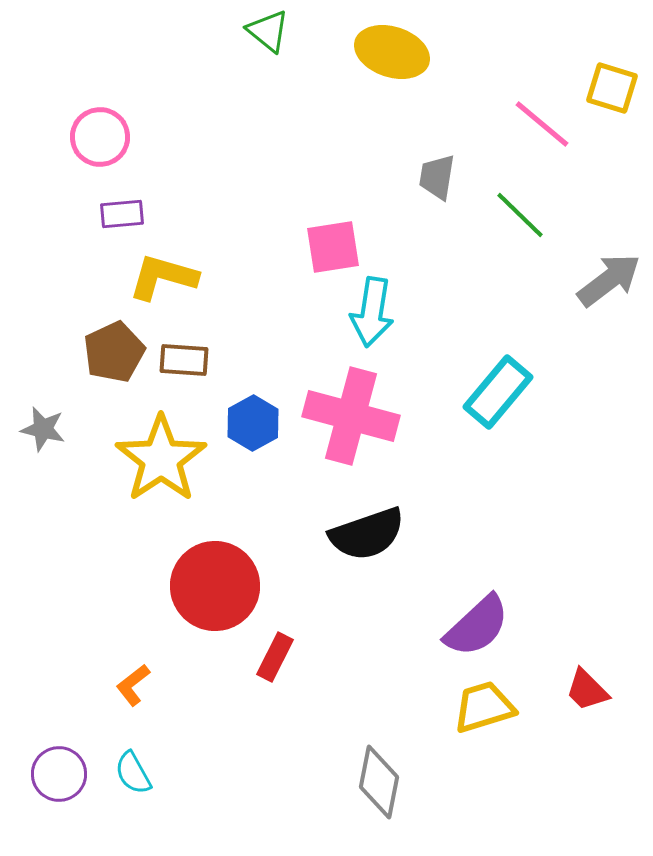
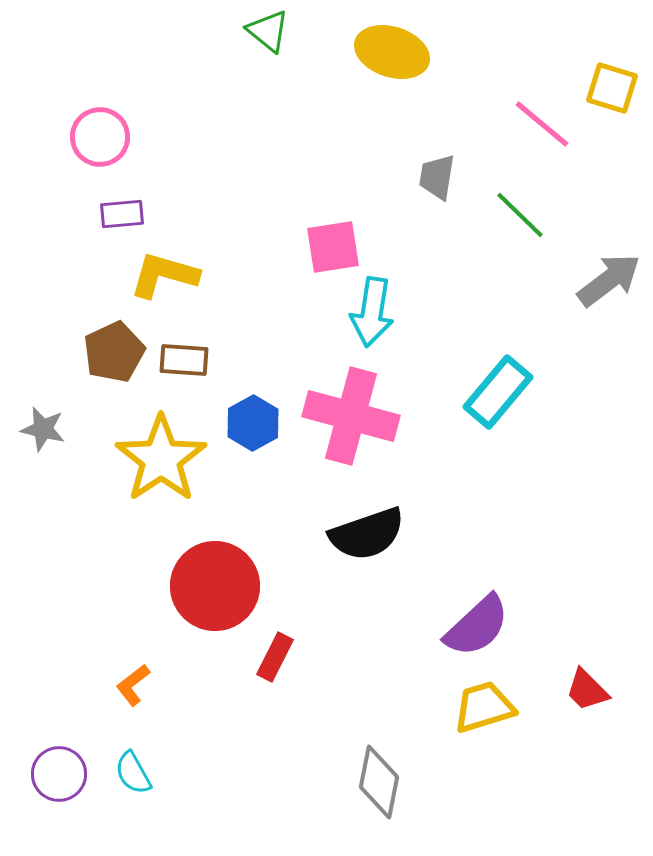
yellow L-shape: moved 1 px right, 2 px up
